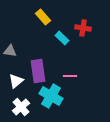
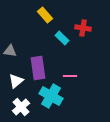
yellow rectangle: moved 2 px right, 2 px up
purple rectangle: moved 3 px up
